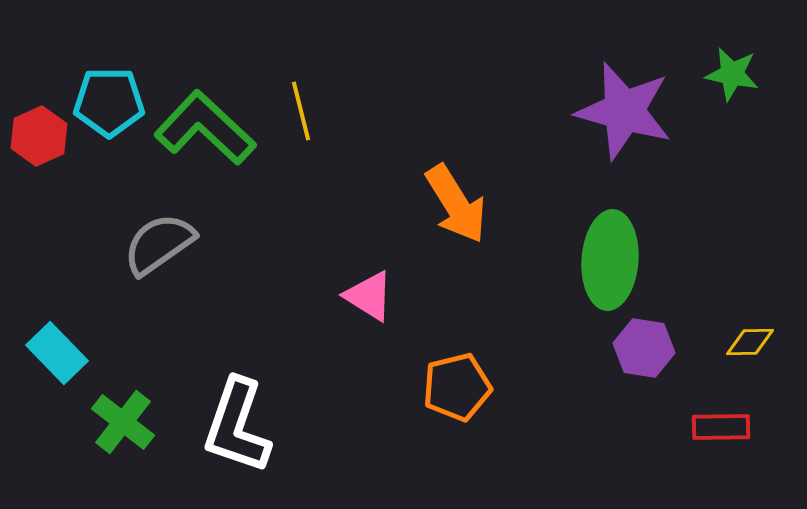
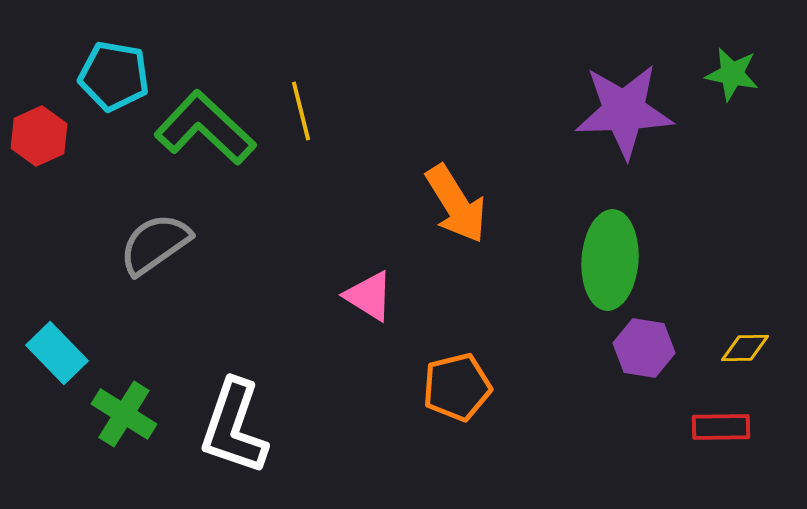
cyan pentagon: moved 5 px right, 26 px up; rotated 10 degrees clockwise
purple star: rotated 18 degrees counterclockwise
gray semicircle: moved 4 px left
yellow diamond: moved 5 px left, 6 px down
green cross: moved 1 px right, 8 px up; rotated 6 degrees counterclockwise
white L-shape: moved 3 px left, 1 px down
